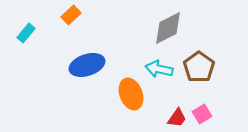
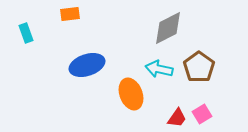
orange rectangle: moved 1 px left, 1 px up; rotated 36 degrees clockwise
cyan rectangle: rotated 60 degrees counterclockwise
